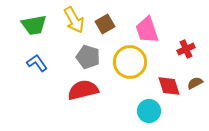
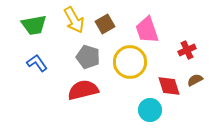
red cross: moved 1 px right, 1 px down
brown semicircle: moved 3 px up
cyan circle: moved 1 px right, 1 px up
